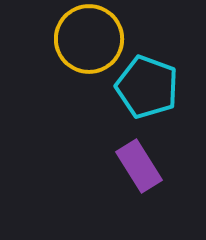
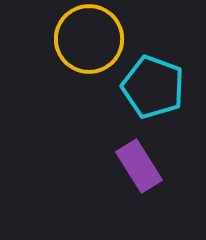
cyan pentagon: moved 6 px right
